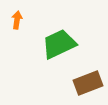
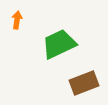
brown rectangle: moved 4 px left
